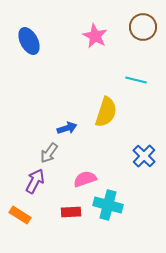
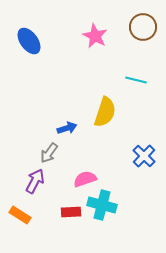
blue ellipse: rotated 8 degrees counterclockwise
yellow semicircle: moved 1 px left
cyan cross: moved 6 px left
